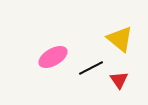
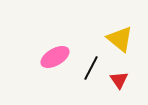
pink ellipse: moved 2 px right
black line: rotated 35 degrees counterclockwise
